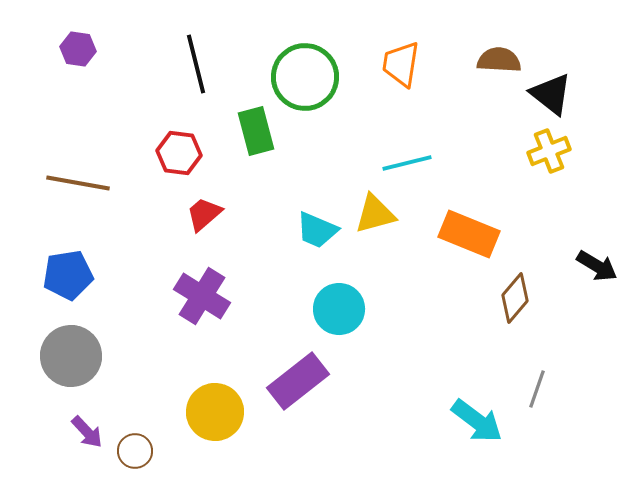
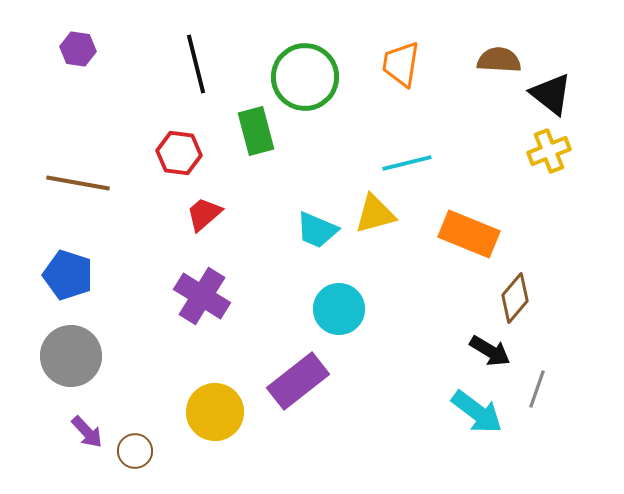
black arrow: moved 107 px left, 85 px down
blue pentagon: rotated 27 degrees clockwise
cyan arrow: moved 9 px up
